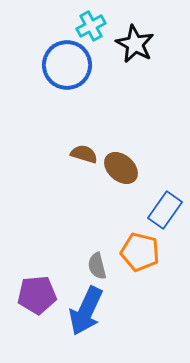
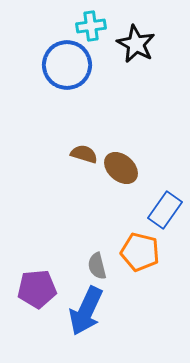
cyan cross: rotated 20 degrees clockwise
black star: moved 1 px right
purple pentagon: moved 6 px up
